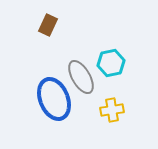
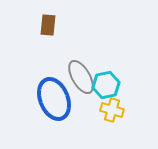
brown rectangle: rotated 20 degrees counterclockwise
cyan hexagon: moved 5 px left, 22 px down
yellow cross: rotated 25 degrees clockwise
